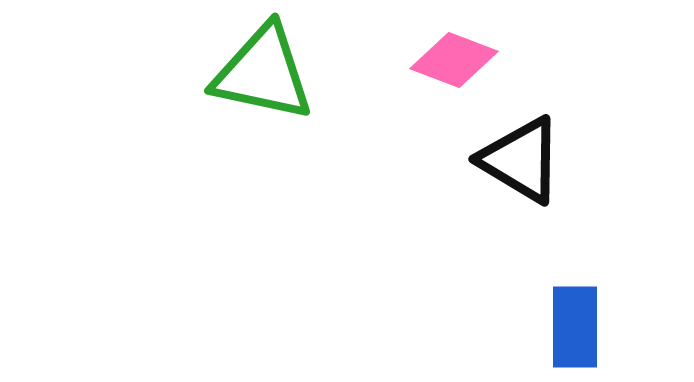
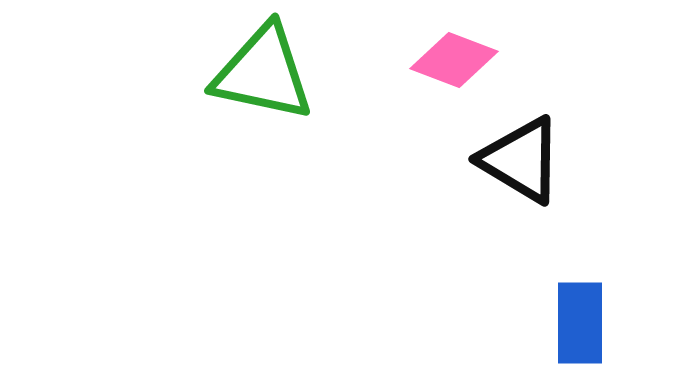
blue rectangle: moved 5 px right, 4 px up
